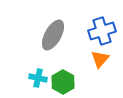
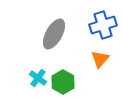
blue cross: moved 1 px right, 6 px up
gray ellipse: moved 1 px right, 1 px up
cyan cross: rotated 24 degrees clockwise
